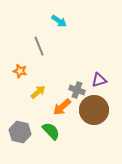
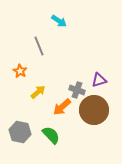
orange star: rotated 16 degrees clockwise
green semicircle: moved 4 px down
